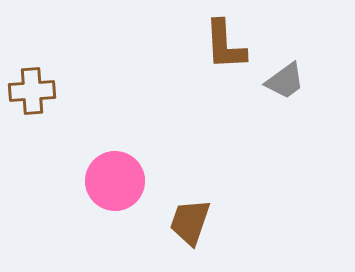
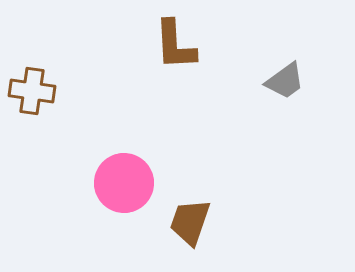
brown L-shape: moved 50 px left
brown cross: rotated 12 degrees clockwise
pink circle: moved 9 px right, 2 px down
